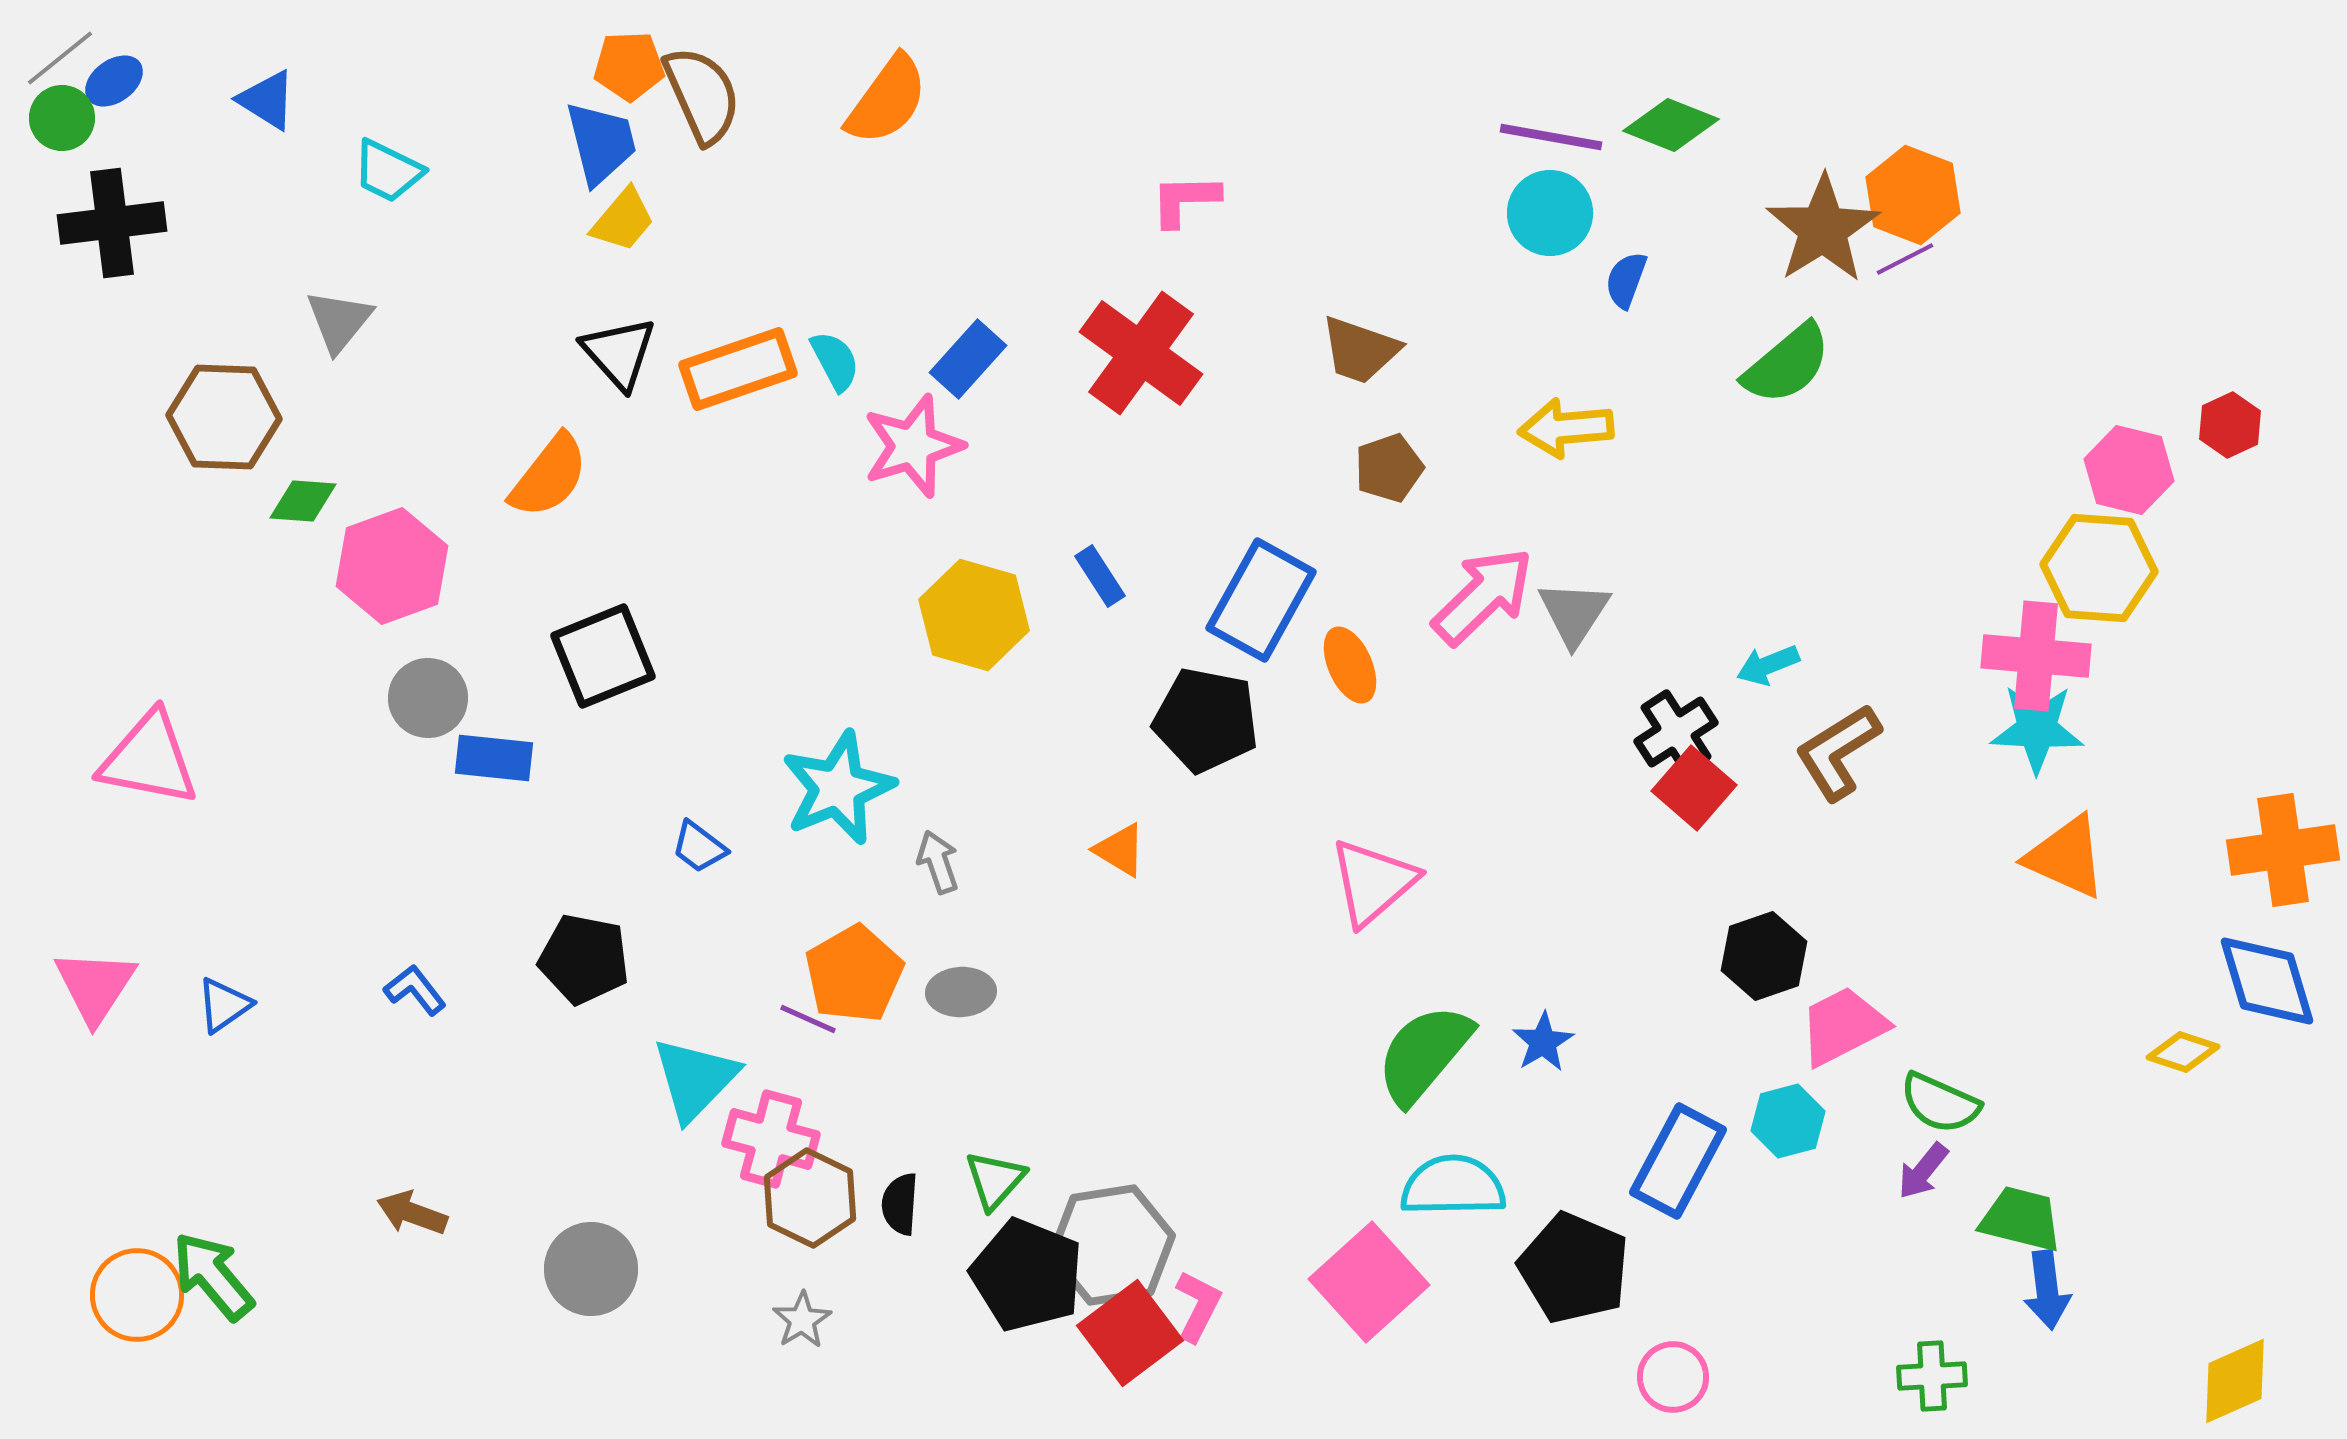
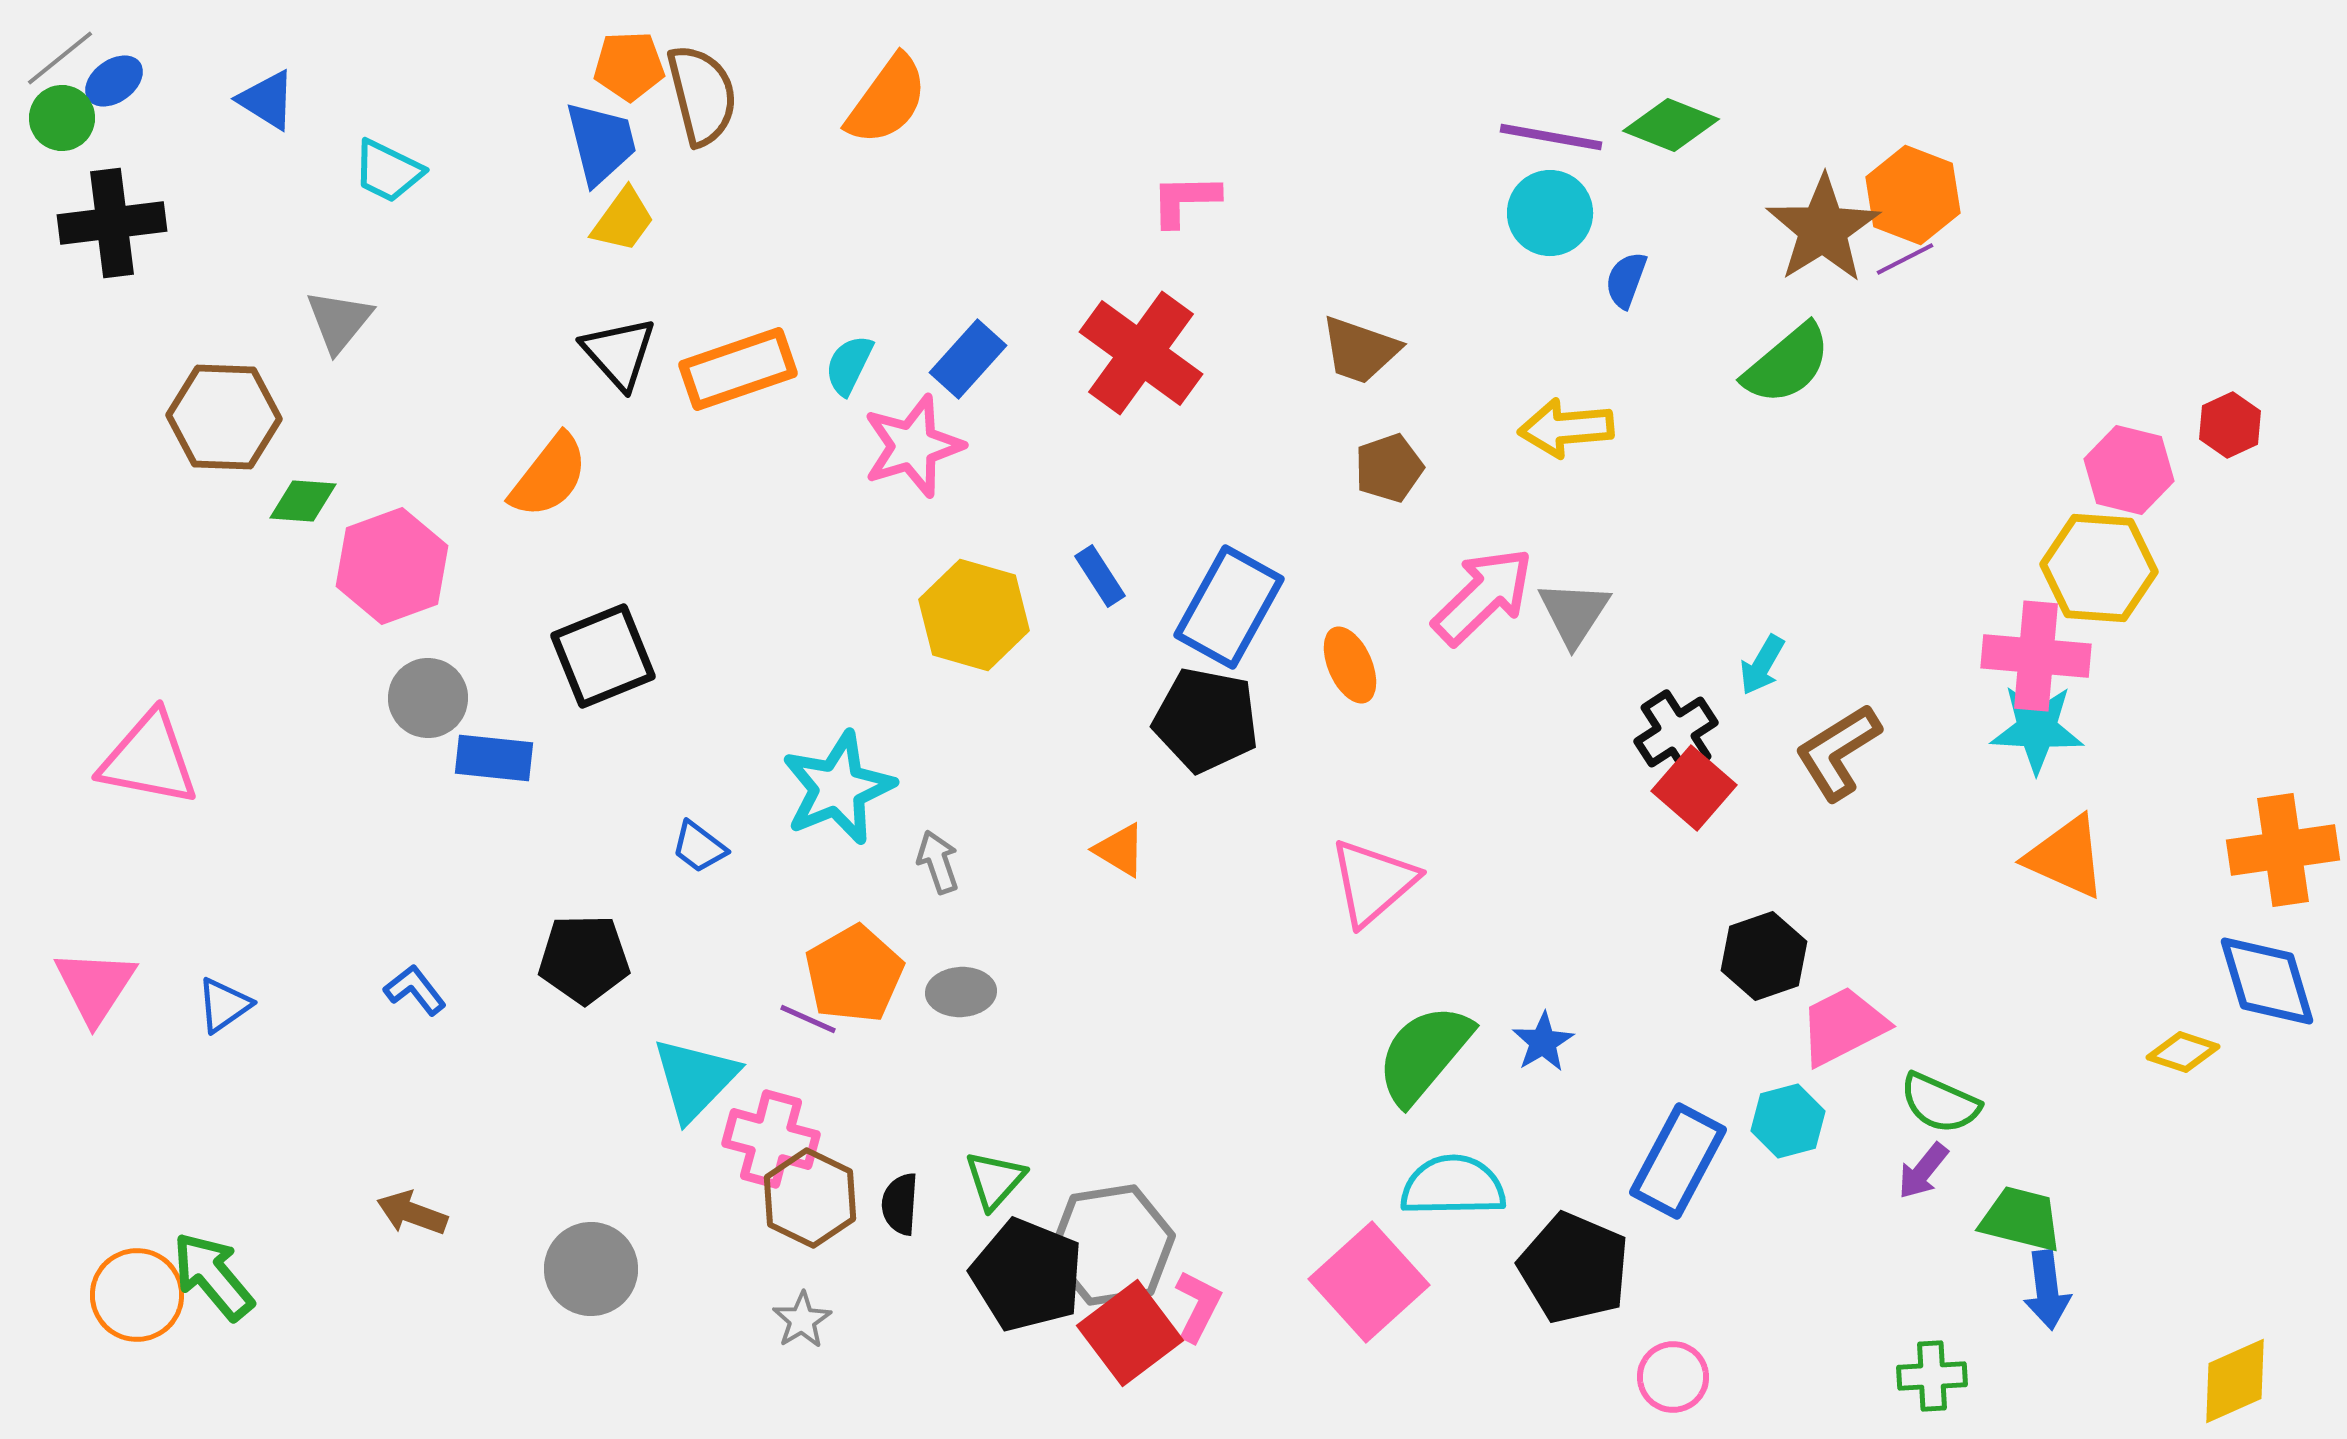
brown semicircle at (702, 95): rotated 10 degrees clockwise
yellow trapezoid at (623, 220): rotated 4 degrees counterclockwise
cyan semicircle at (835, 361): moved 14 px right, 4 px down; rotated 126 degrees counterclockwise
blue rectangle at (1261, 600): moved 32 px left, 7 px down
cyan arrow at (1768, 665): moved 6 px left; rotated 38 degrees counterclockwise
black pentagon at (584, 959): rotated 12 degrees counterclockwise
